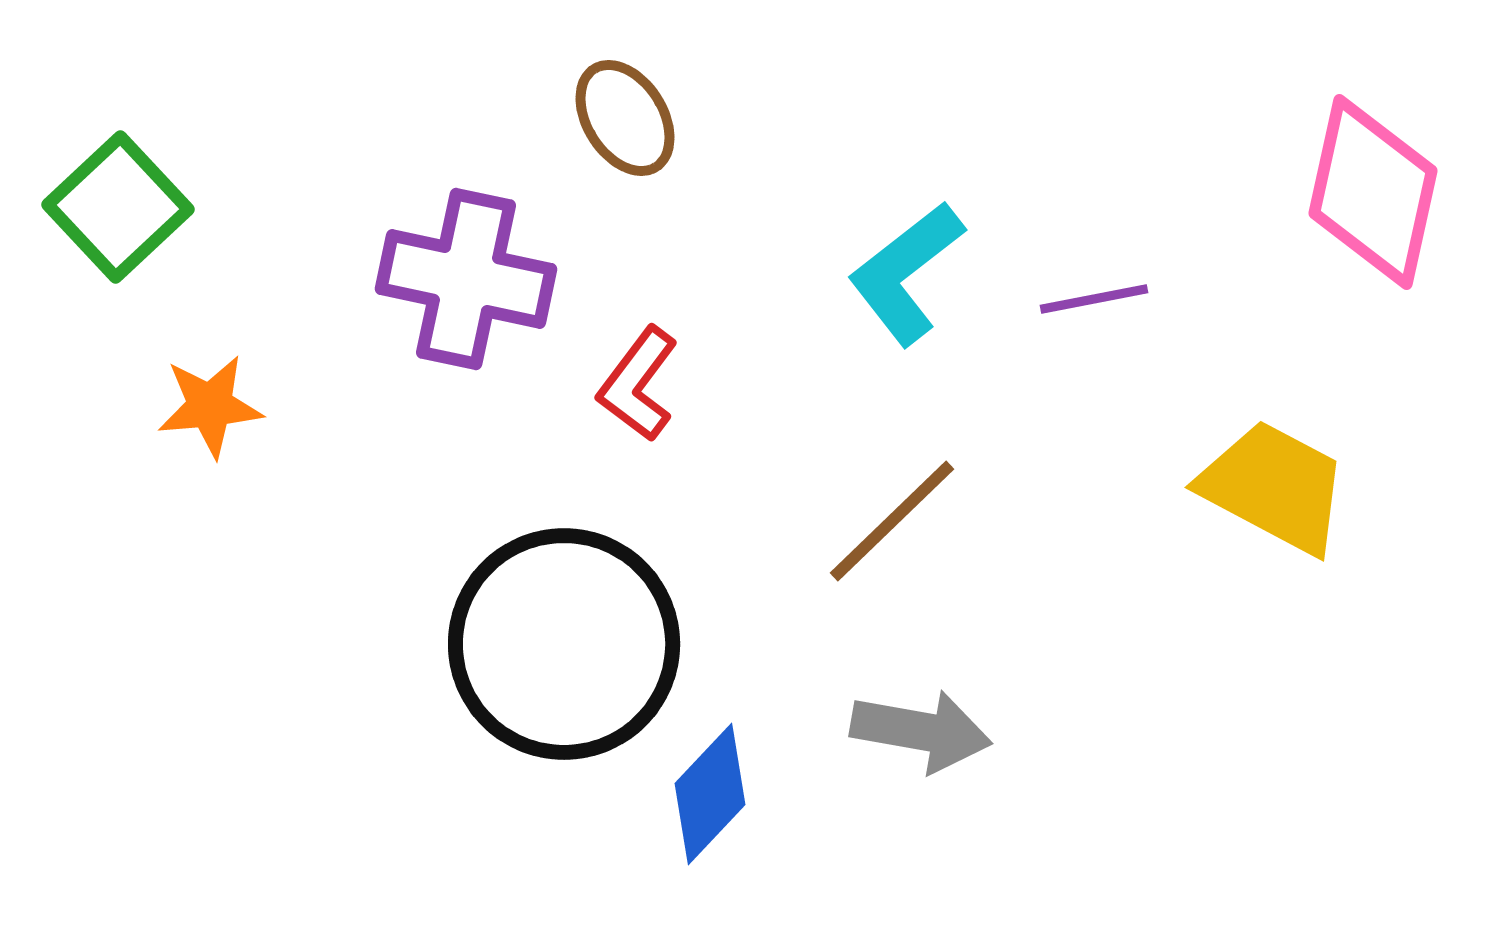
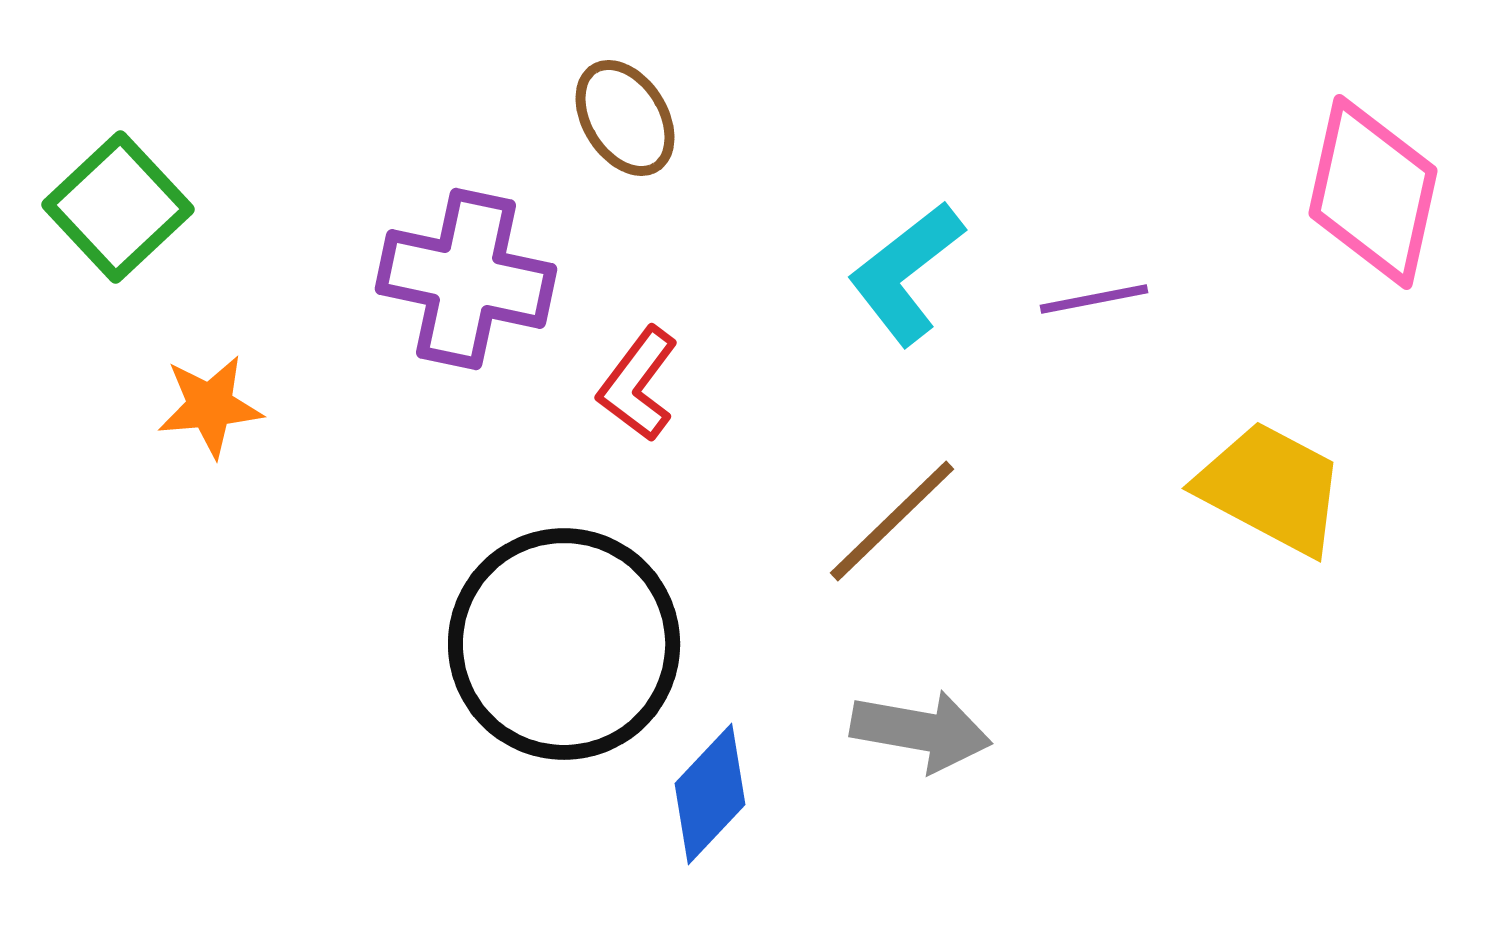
yellow trapezoid: moved 3 px left, 1 px down
